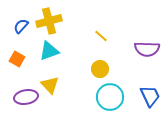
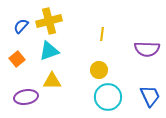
yellow line: moved 1 px right, 2 px up; rotated 56 degrees clockwise
orange square: rotated 21 degrees clockwise
yellow circle: moved 1 px left, 1 px down
yellow triangle: moved 2 px right, 4 px up; rotated 48 degrees counterclockwise
cyan circle: moved 2 px left
